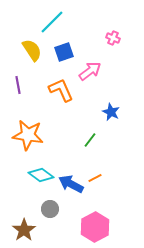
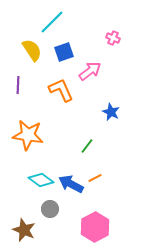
purple line: rotated 12 degrees clockwise
green line: moved 3 px left, 6 px down
cyan diamond: moved 5 px down
brown star: rotated 15 degrees counterclockwise
